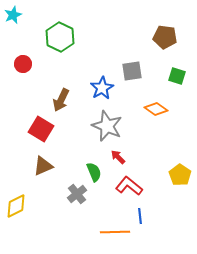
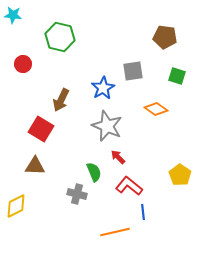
cyan star: rotated 30 degrees clockwise
green hexagon: rotated 12 degrees counterclockwise
gray square: moved 1 px right
blue star: moved 1 px right
brown triangle: moved 8 px left; rotated 25 degrees clockwise
gray cross: rotated 36 degrees counterclockwise
blue line: moved 3 px right, 4 px up
orange line: rotated 12 degrees counterclockwise
